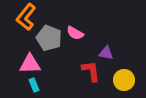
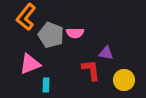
pink semicircle: rotated 30 degrees counterclockwise
gray pentagon: moved 2 px right, 3 px up
pink triangle: rotated 20 degrees counterclockwise
red L-shape: moved 1 px up
cyan rectangle: moved 12 px right; rotated 24 degrees clockwise
